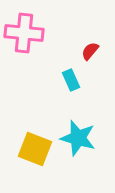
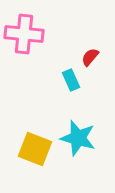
pink cross: moved 1 px down
red semicircle: moved 6 px down
